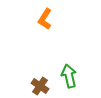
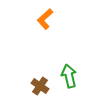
orange L-shape: rotated 15 degrees clockwise
